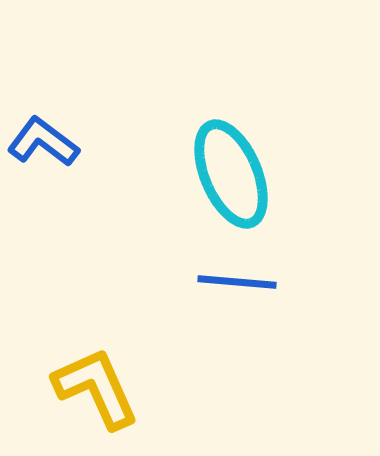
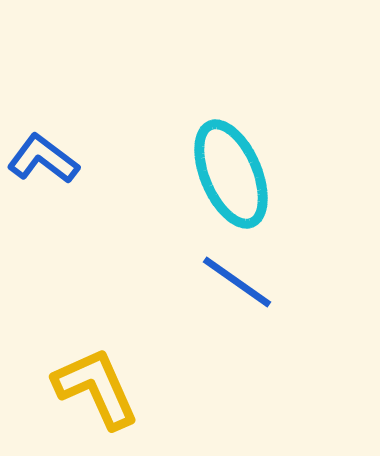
blue L-shape: moved 17 px down
blue line: rotated 30 degrees clockwise
